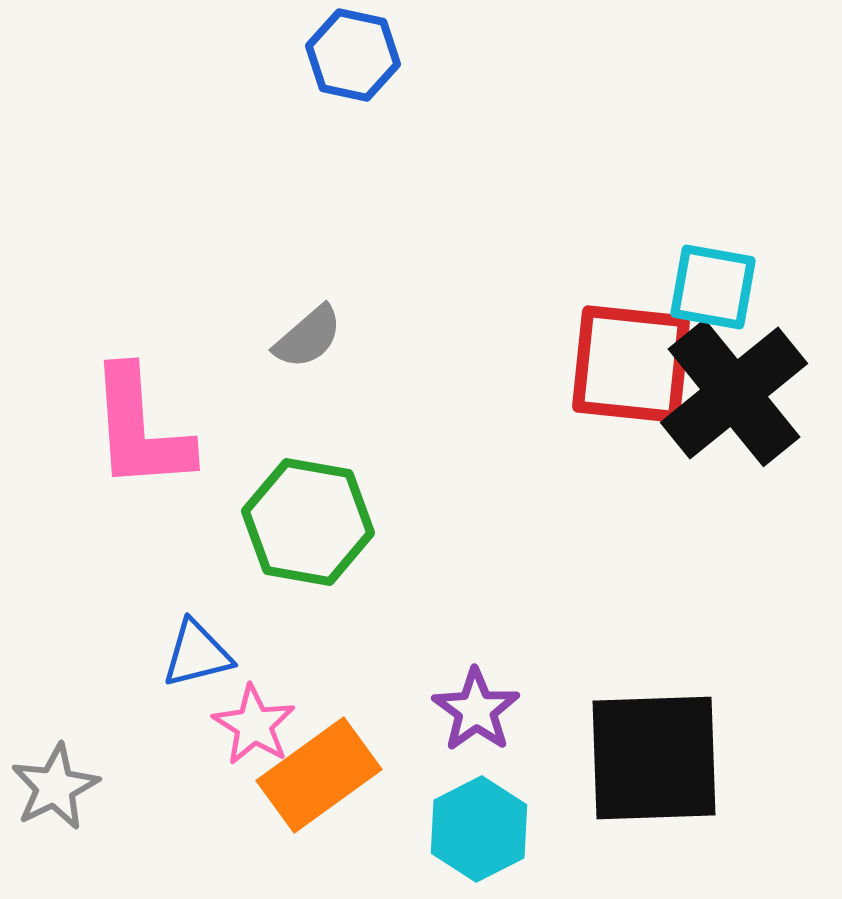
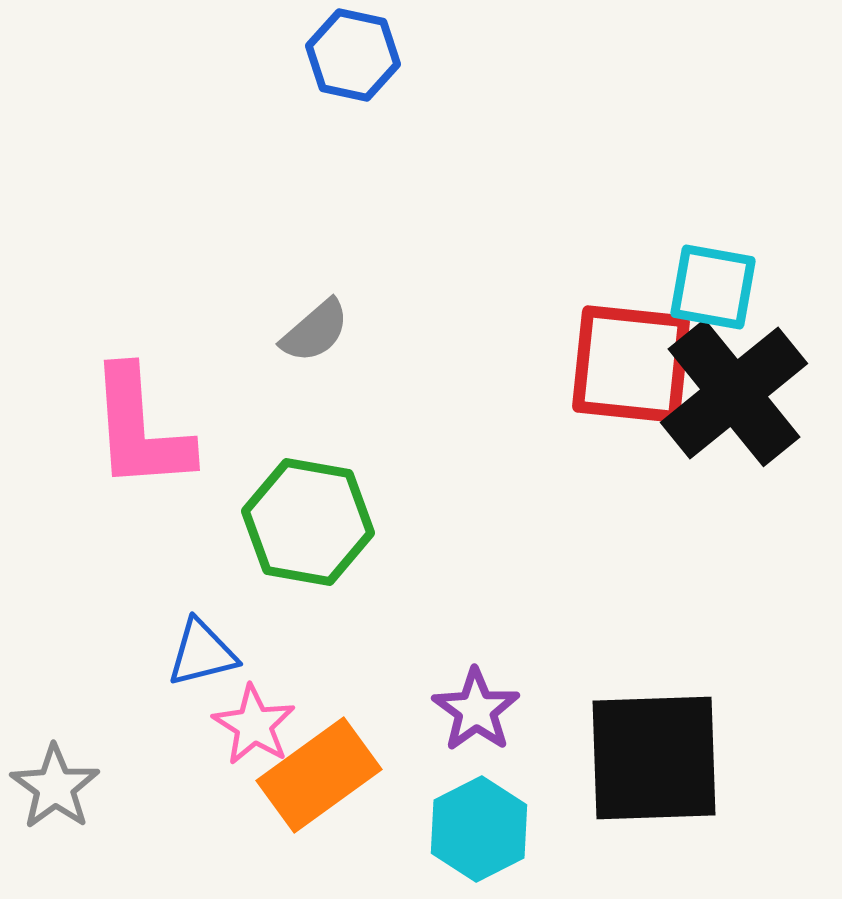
gray semicircle: moved 7 px right, 6 px up
blue triangle: moved 5 px right, 1 px up
gray star: rotated 10 degrees counterclockwise
